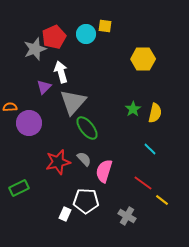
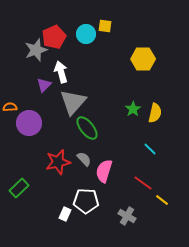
gray star: moved 1 px right, 1 px down
purple triangle: moved 2 px up
green rectangle: rotated 18 degrees counterclockwise
